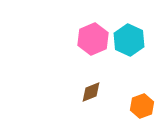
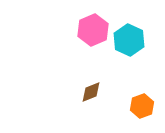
pink hexagon: moved 9 px up
